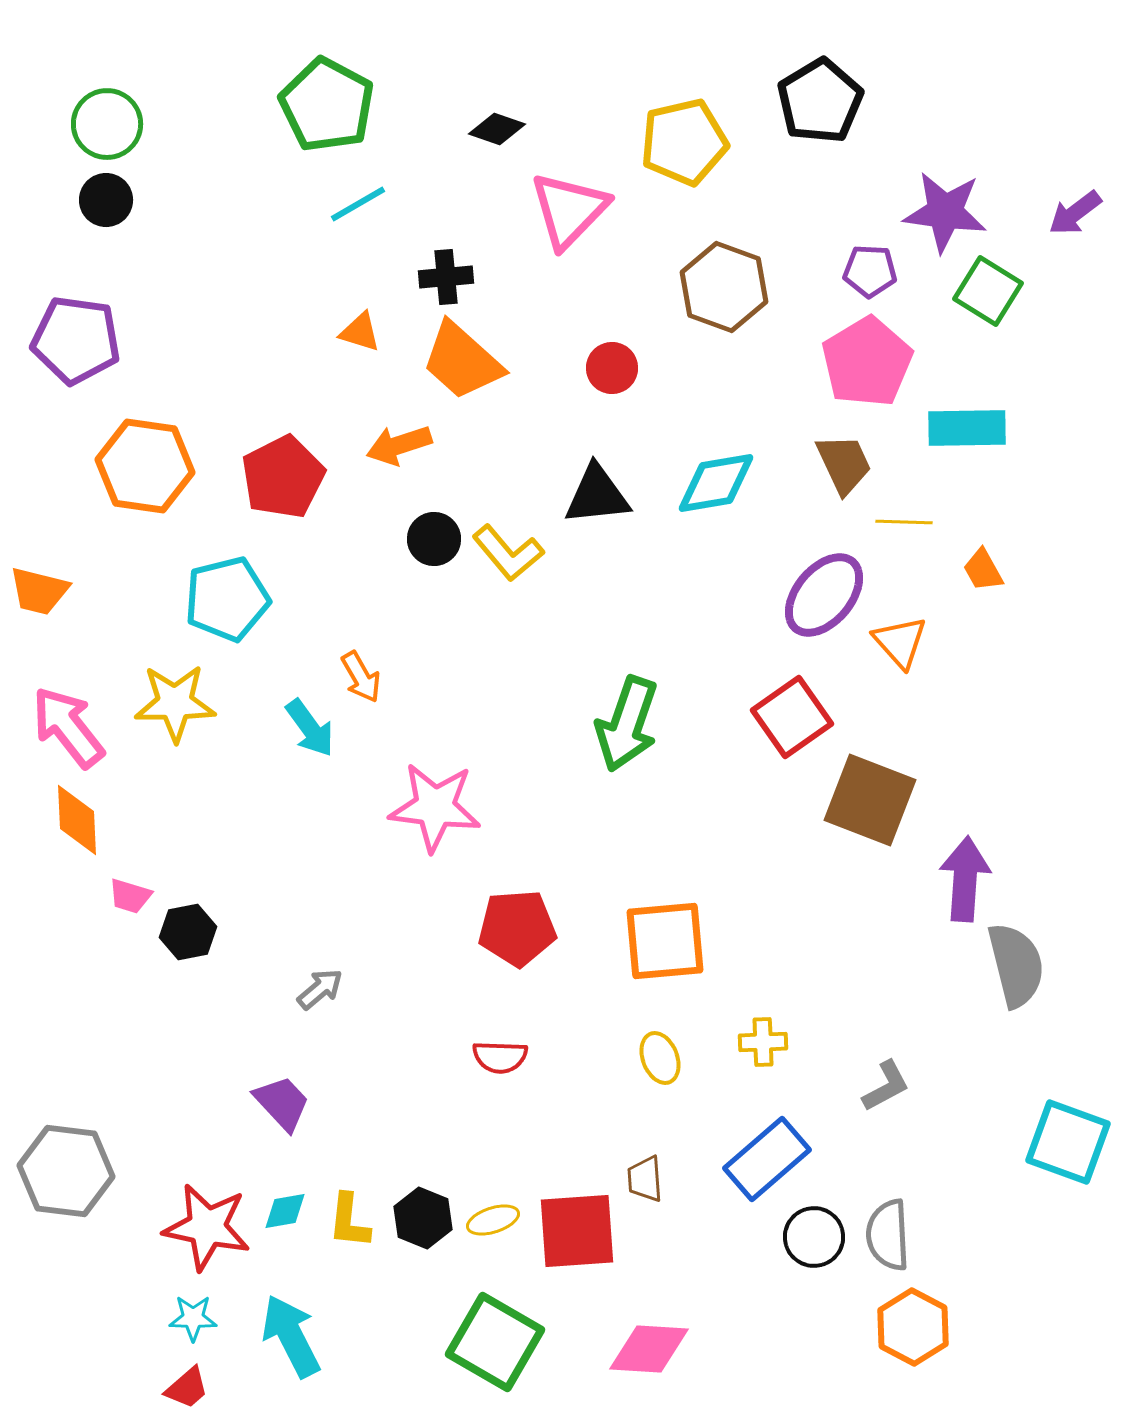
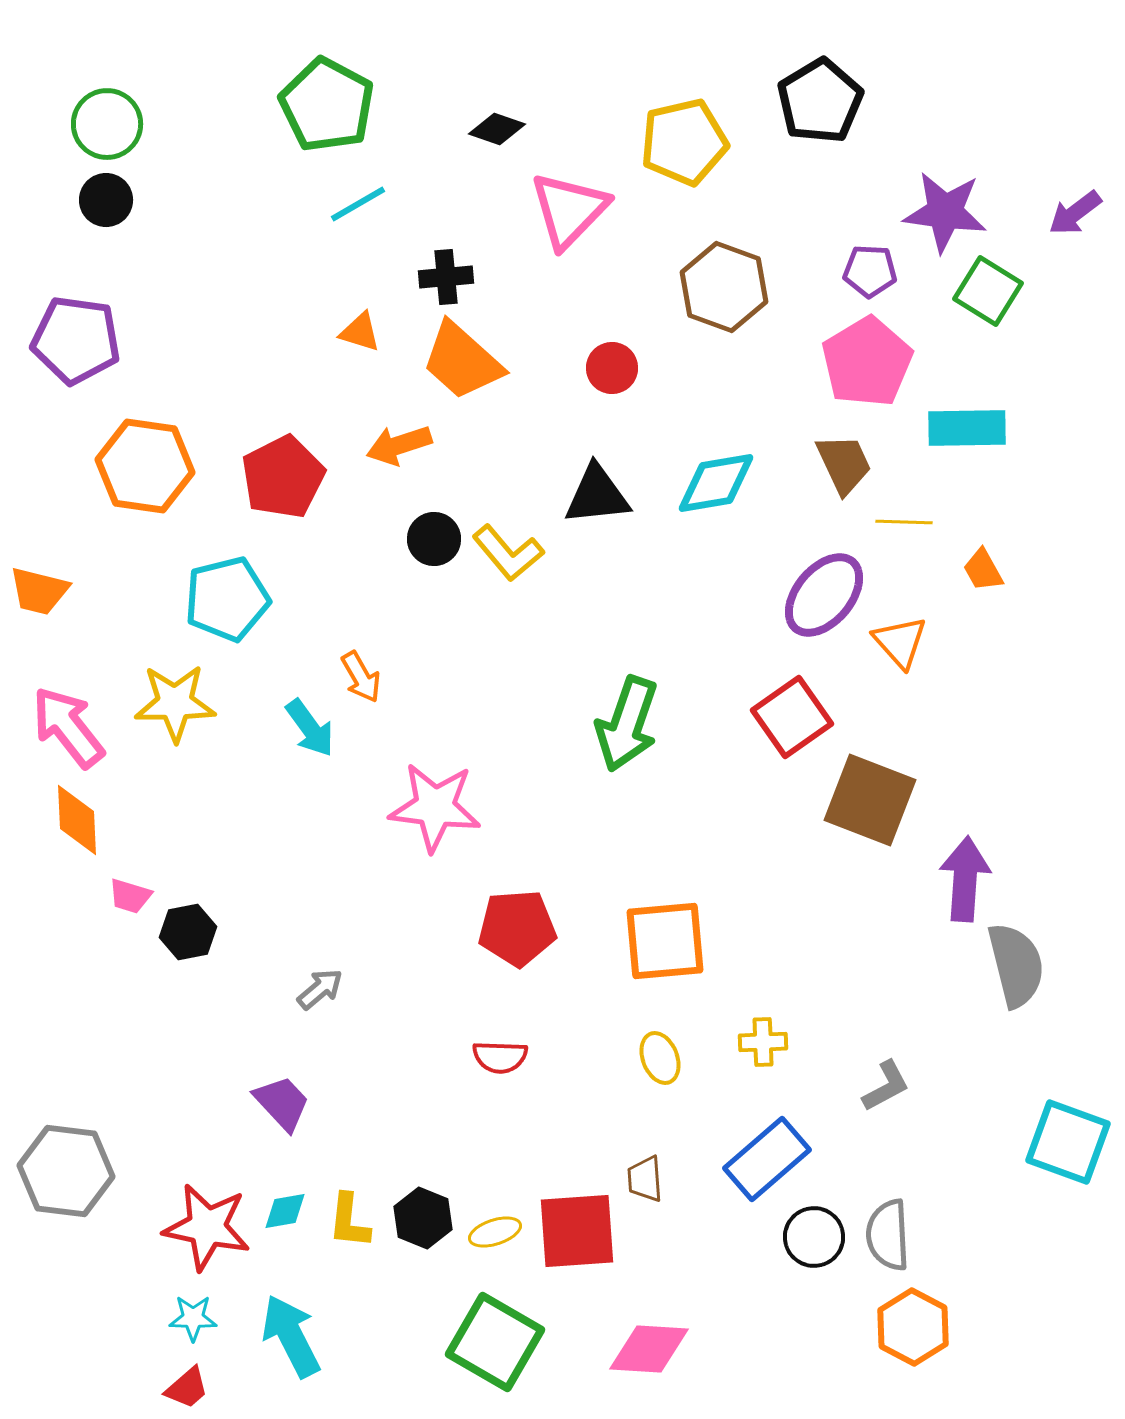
yellow ellipse at (493, 1220): moved 2 px right, 12 px down
